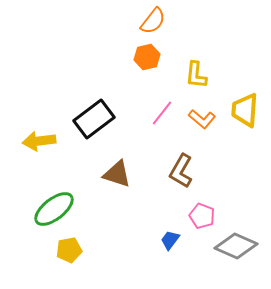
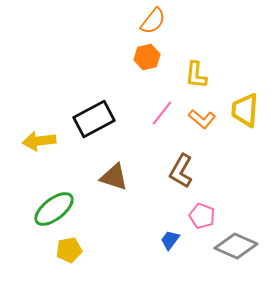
black rectangle: rotated 9 degrees clockwise
brown triangle: moved 3 px left, 3 px down
